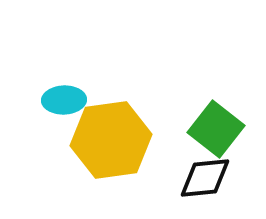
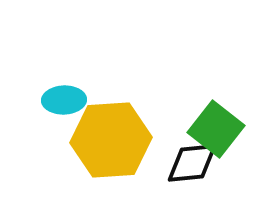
yellow hexagon: rotated 4 degrees clockwise
black diamond: moved 13 px left, 15 px up
